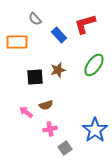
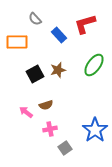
black square: moved 3 px up; rotated 24 degrees counterclockwise
